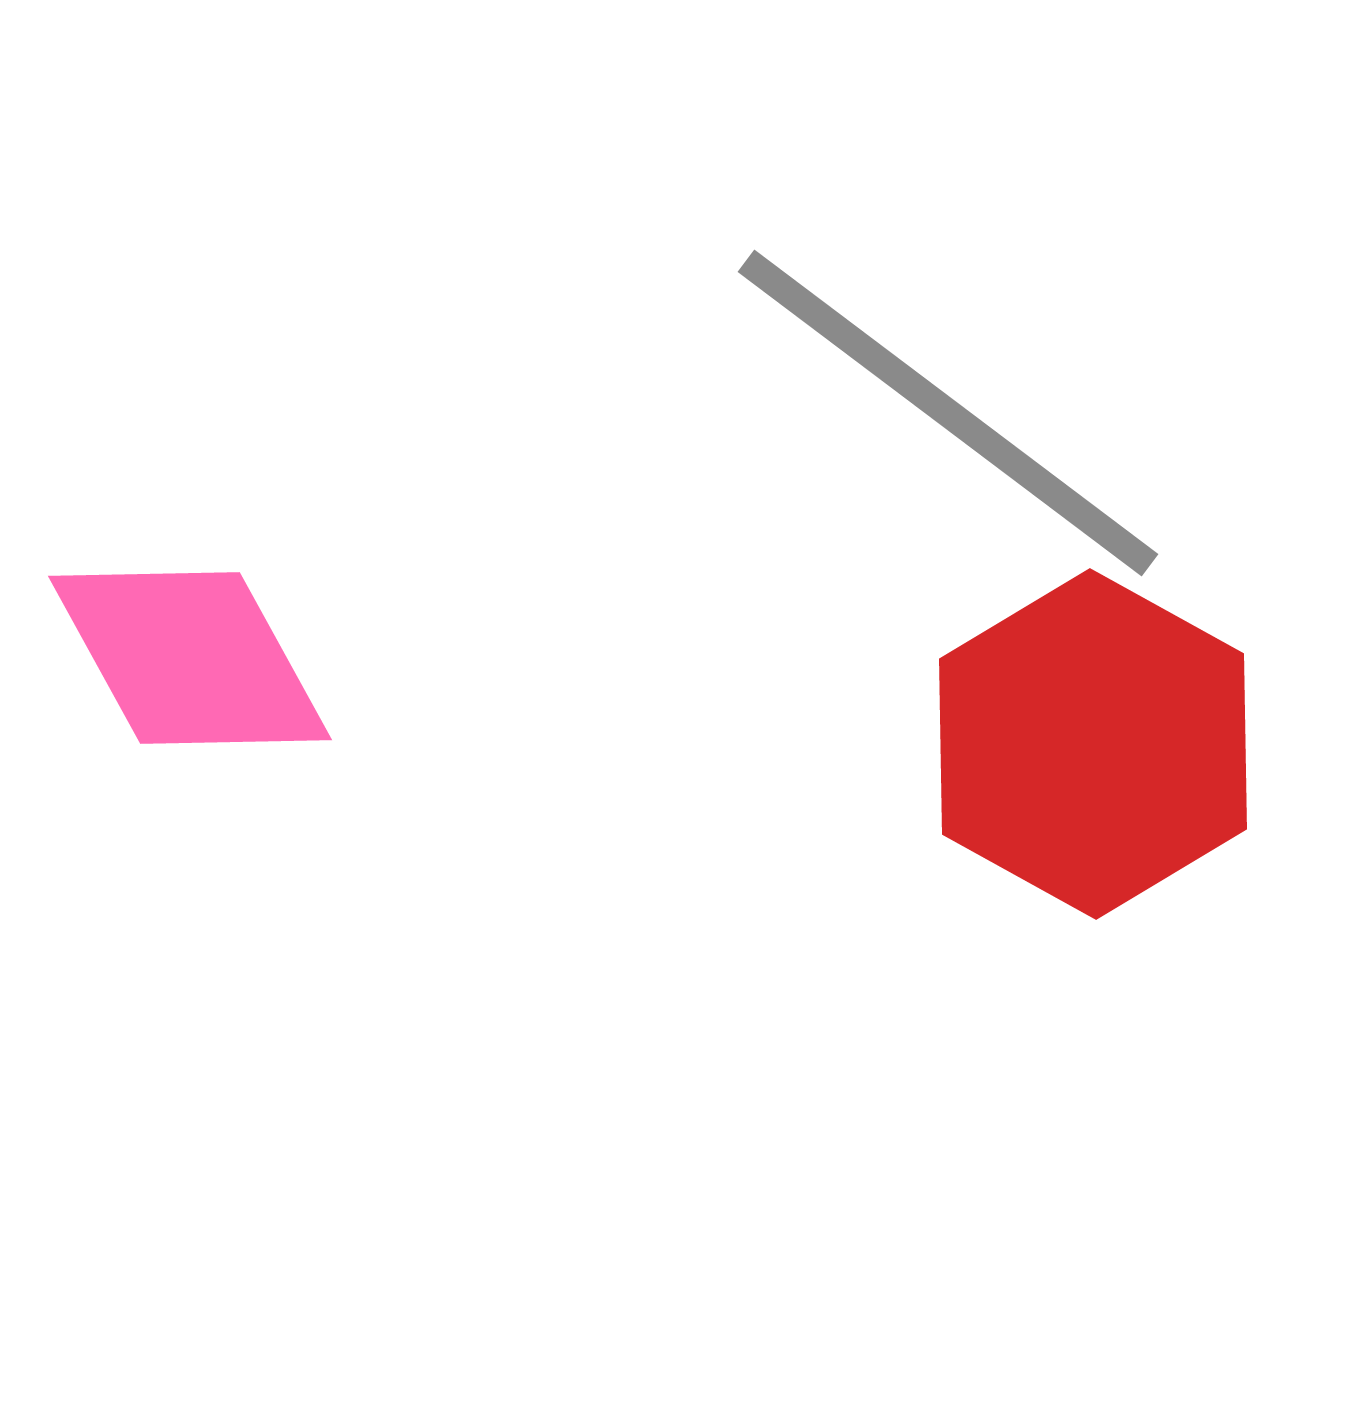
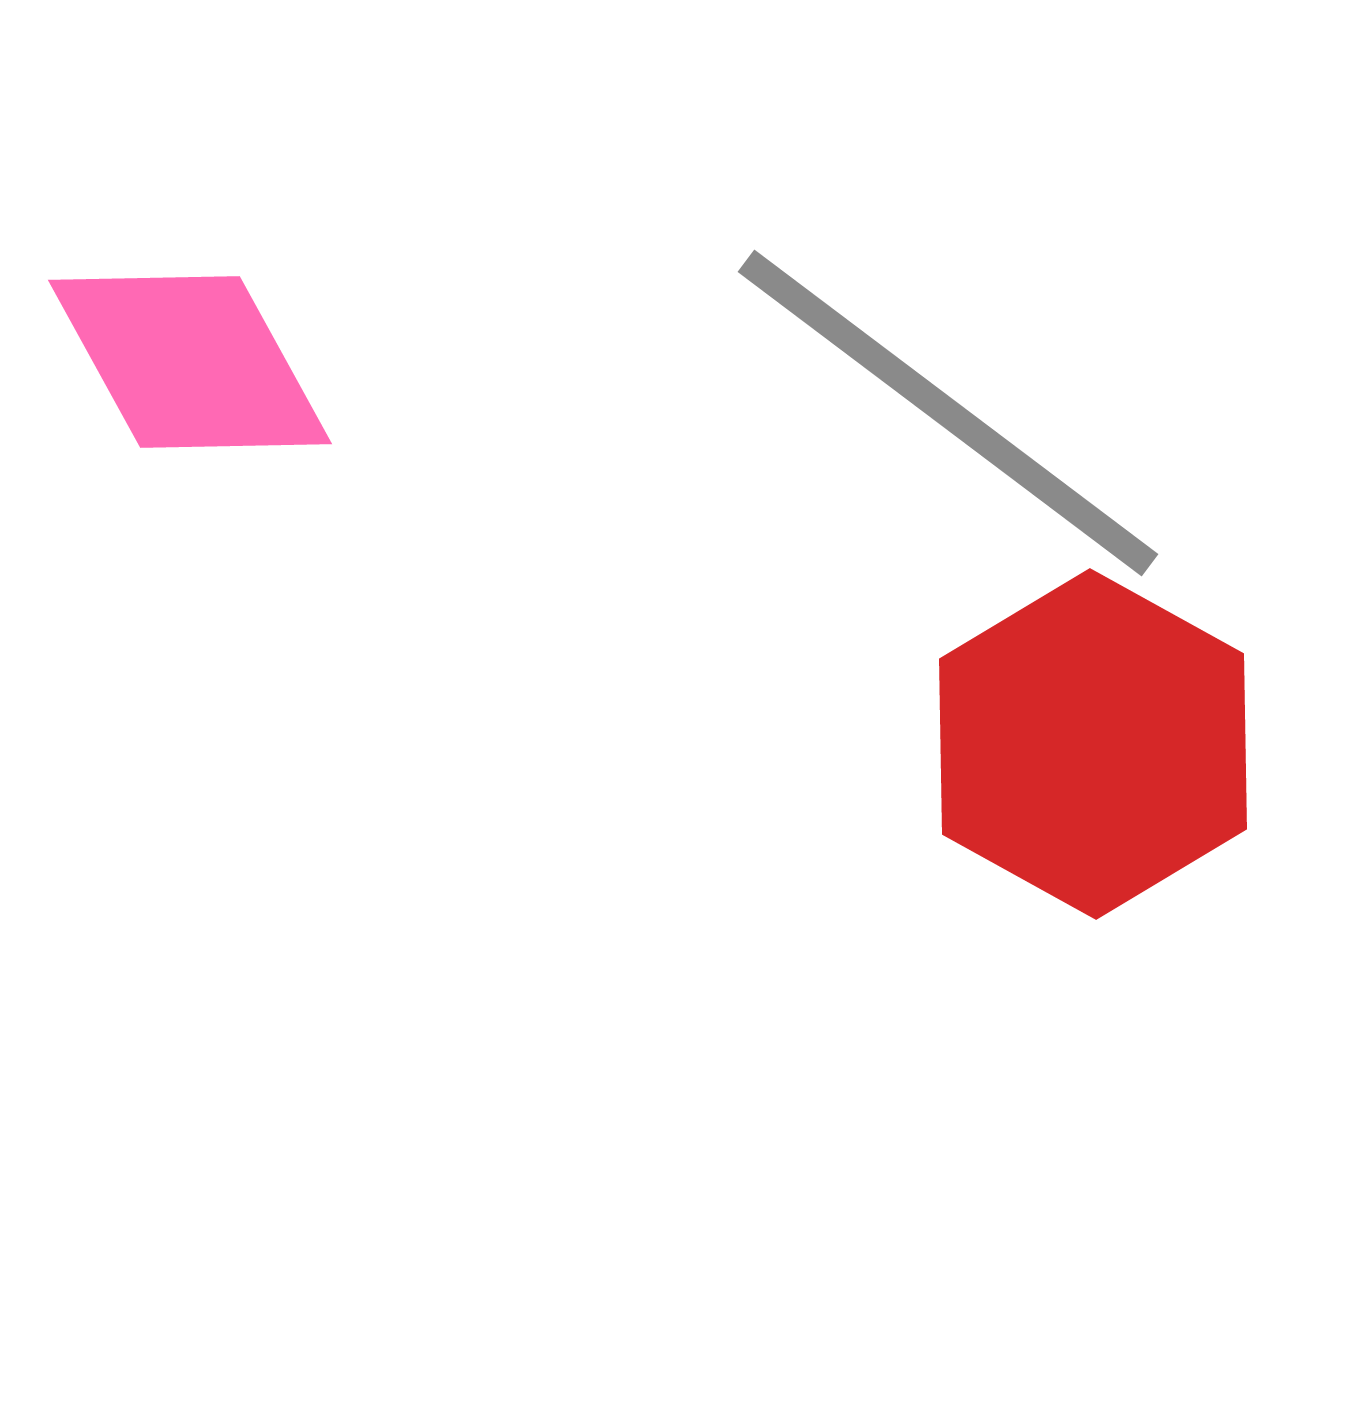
pink diamond: moved 296 px up
